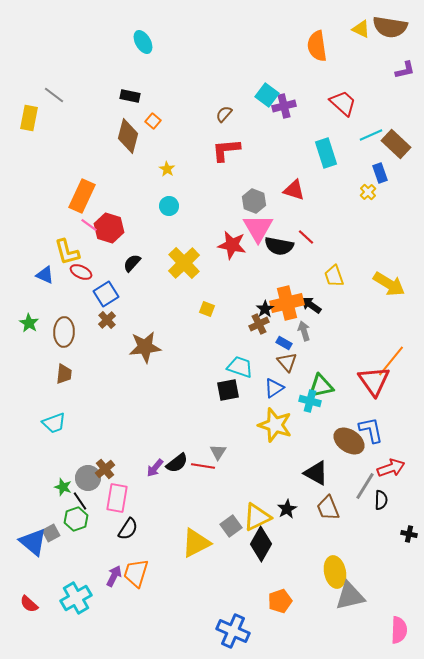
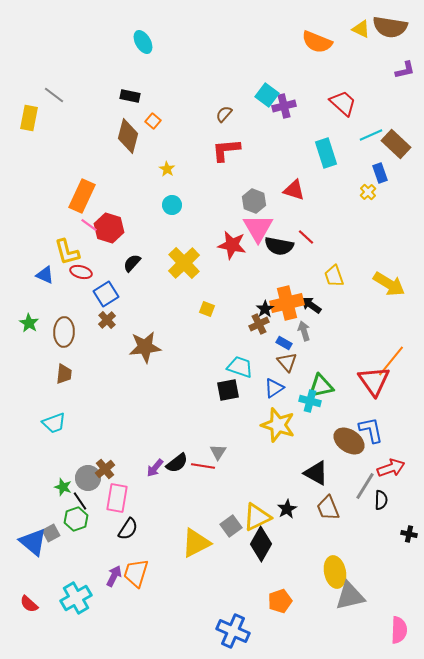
orange semicircle at (317, 46): moved 4 px up; rotated 60 degrees counterclockwise
cyan circle at (169, 206): moved 3 px right, 1 px up
red ellipse at (81, 272): rotated 10 degrees counterclockwise
yellow star at (275, 425): moved 3 px right
